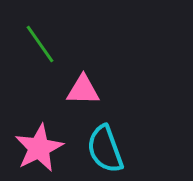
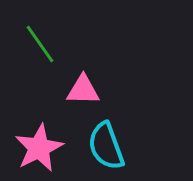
cyan semicircle: moved 1 px right, 3 px up
